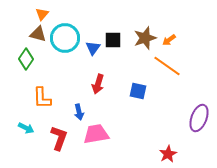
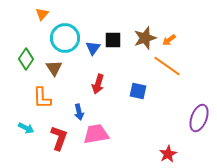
brown triangle: moved 16 px right, 34 px down; rotated 42 degrees clockwise
